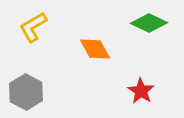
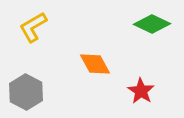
green diamond: moved 3 px right, 1 px down
orange diamond: moved 15 px down
